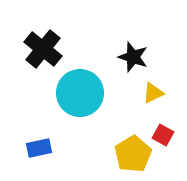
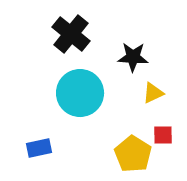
black cross: moved 28 px right, 15 px up
black star: rotated 16 degrees counterclockwise
red square: rotated 30 degrees counterclockwise
yellow pentagon: rotated 9 degrees counterclockwise
